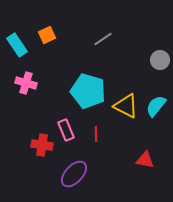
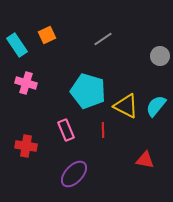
gray circle: moved 4 px up
red line: moved 7 px right, 4 px up
red cross: moved 16 px left, 1 px down
